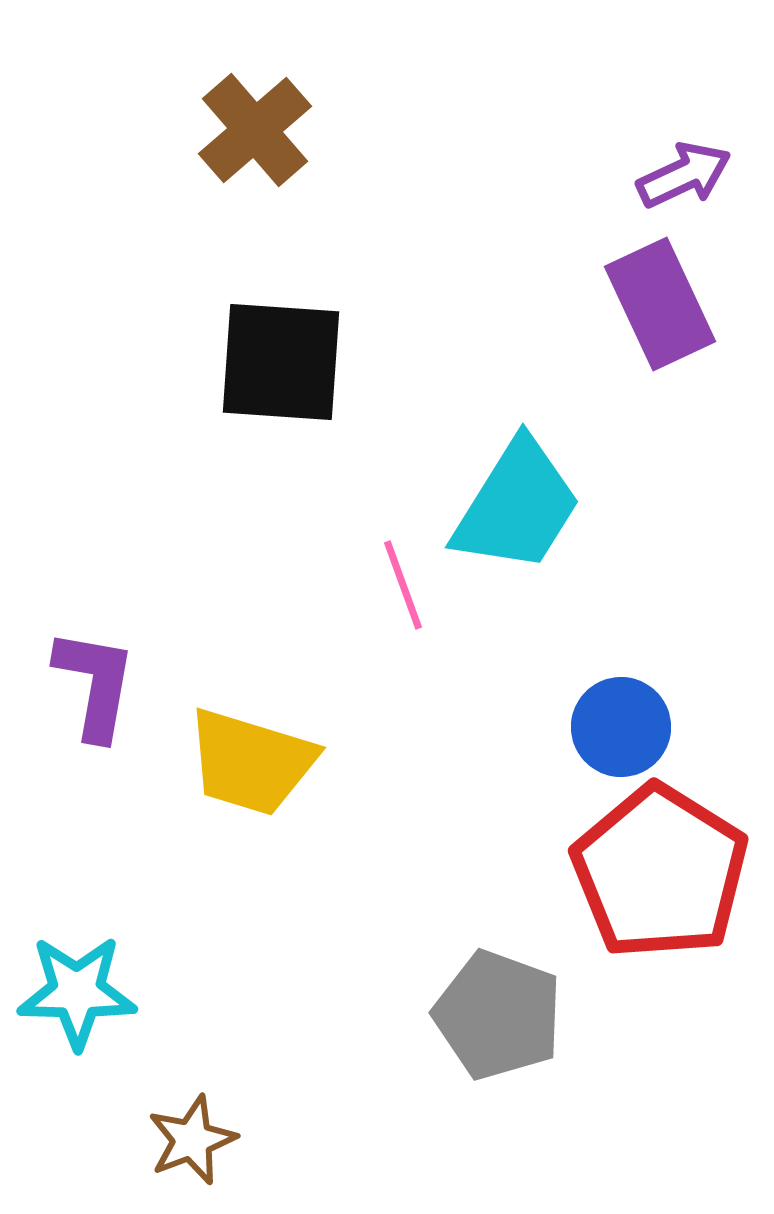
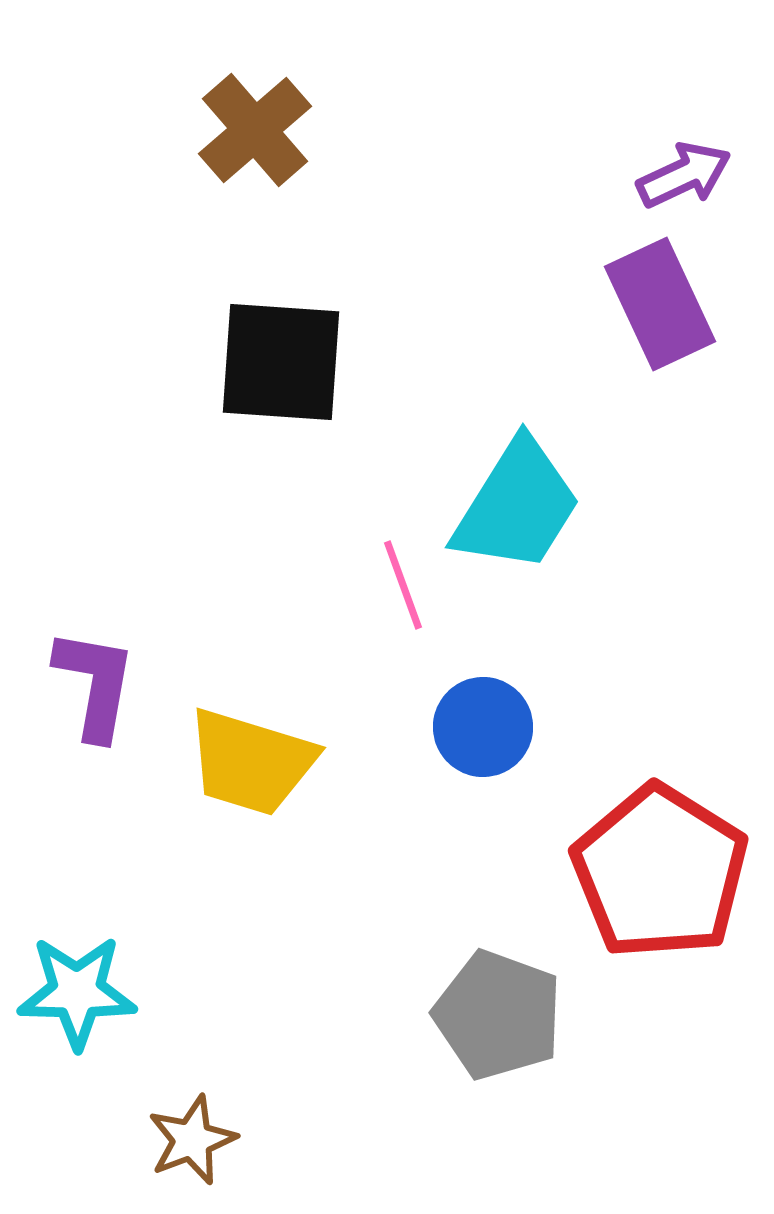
blue circle: moved 138 px left
